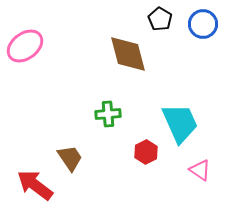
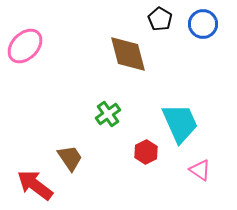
pink ellipse: rotated 9 degrees counterclockwise
green cross: rotated 30 degrees counterclockwise
